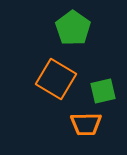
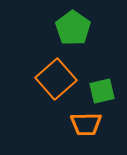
orange square: rotated 18 degrees clockwise
green square: moved 1 px left
